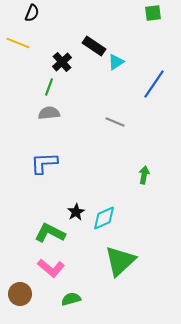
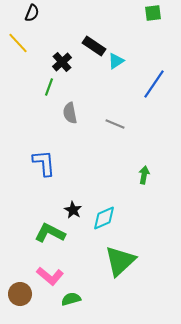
yellow line: rotated 25 degrees clockwise
cyan triangle: moved 1 px up
gray semicircle: moved 21 px right; rotated 95 degrees counterclockwise
gray line: moved 2 px down
blue L-shape: rotated 88 degrees clockwise
black star: moved 3 px left, 2 px up; rotated 12 degrees counterclockwise
pink L-shape: moved 1 px left, 8 px down
